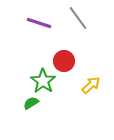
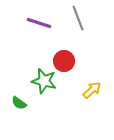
gray line: rotated 15 degrees clockwise
green star: moved 1 px right; rotated 20 degrees counterclockwise
yellow arrow: moved 1 px right, 5 px down
green semicircle: moved 12 px left; rotated 112 degrees counterclockwise
